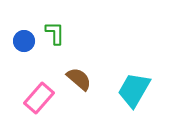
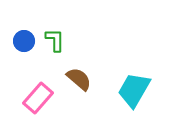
green L-shape: moved 7 px down
pink rectangle: moved 1 px left
